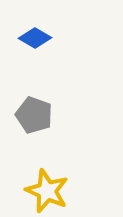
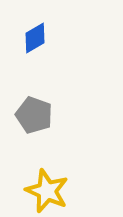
blue diamond: rotated 60 degrees counterclockwise
